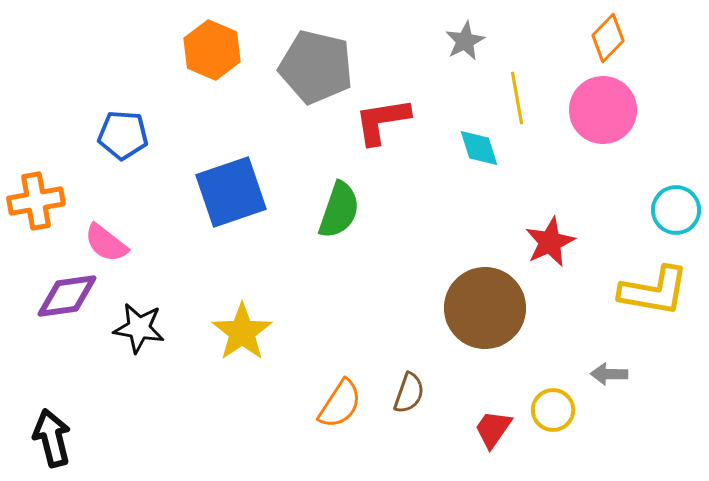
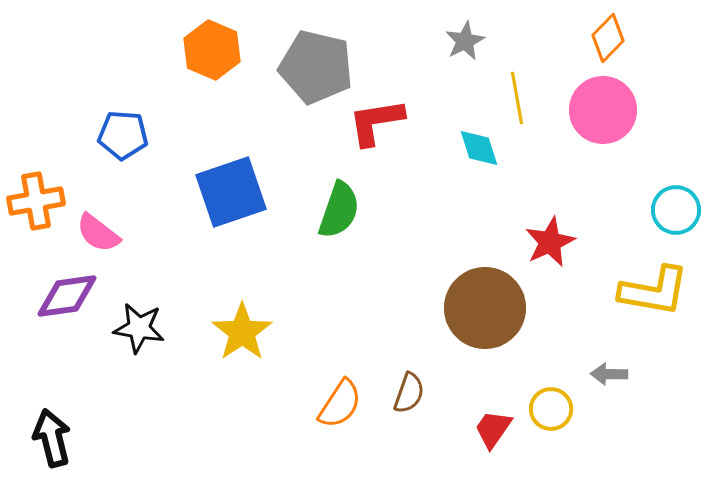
red L-shape: moved 6 px left, 1 px down
pink semicircle: moved 8 px left, 10 px up
yellow circle: moved 2 px left, 1 px up
